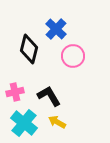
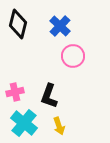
blue cross: moved 4 px right, 3 px up
black diamond: moved 11 px left, 25 px up
black L-shape: rotated 130 degrees counterclockwise
yellow arrow: moved 2 px right, 4 px down; rotated 138 degrees counterclockwise
